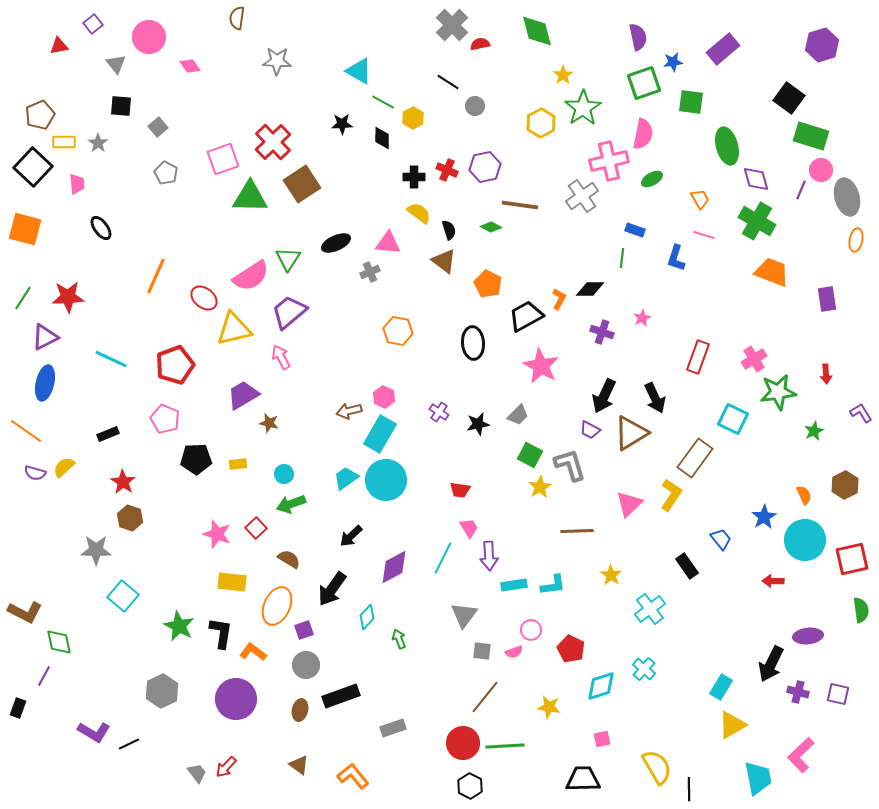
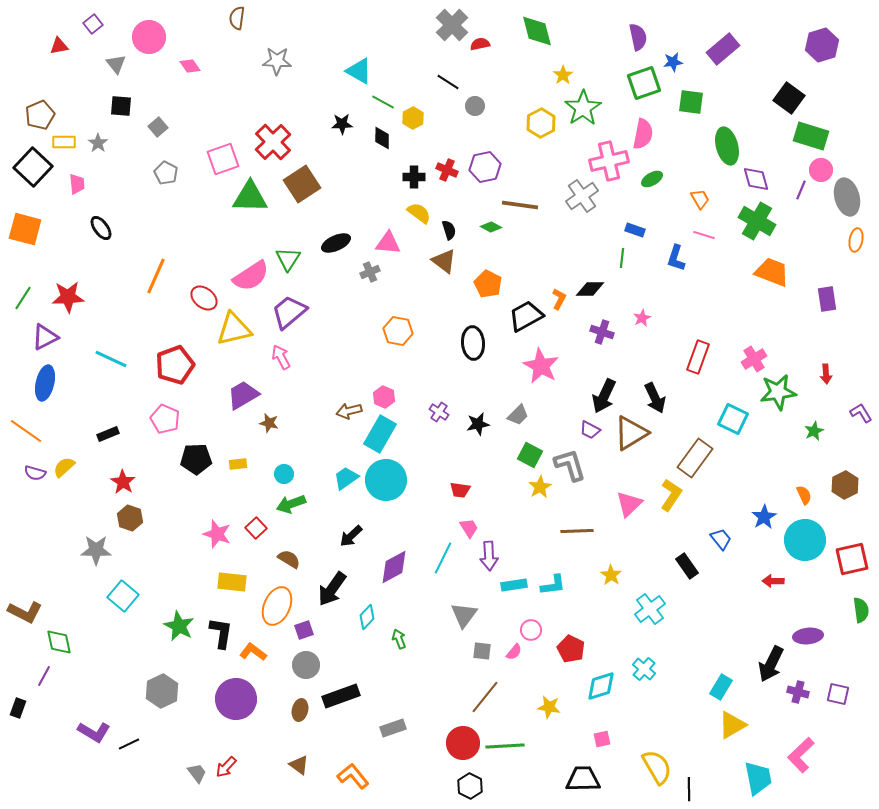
pink semicircle at (514, 652): rotated 30 degrees counterclockwise
